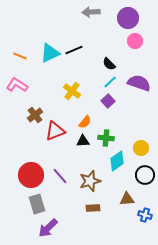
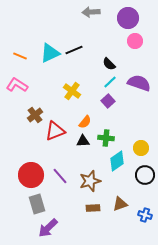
brown triangle: moved 7 px left, 5 px down; rotated 14 degrees counterclockwise
